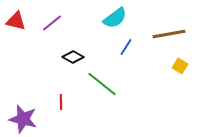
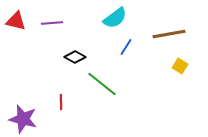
purple line: rotated 35 degrees clockwise
black diamond: moved 2 px right
